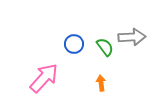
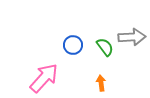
blue circle: moved 1 px left, 1 px down
